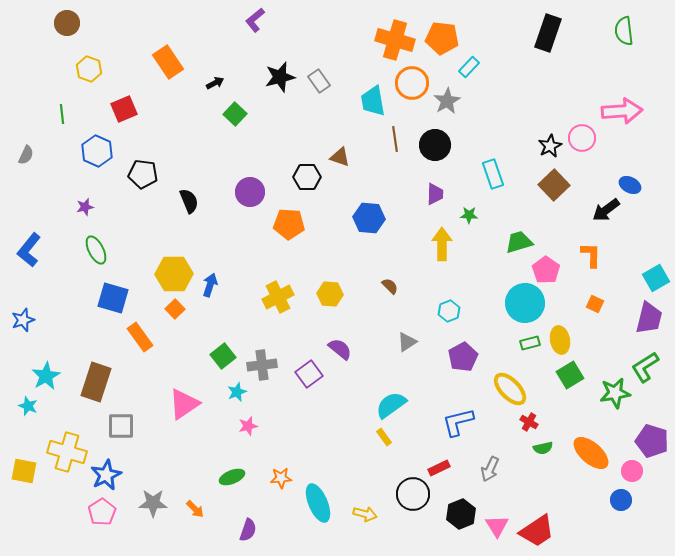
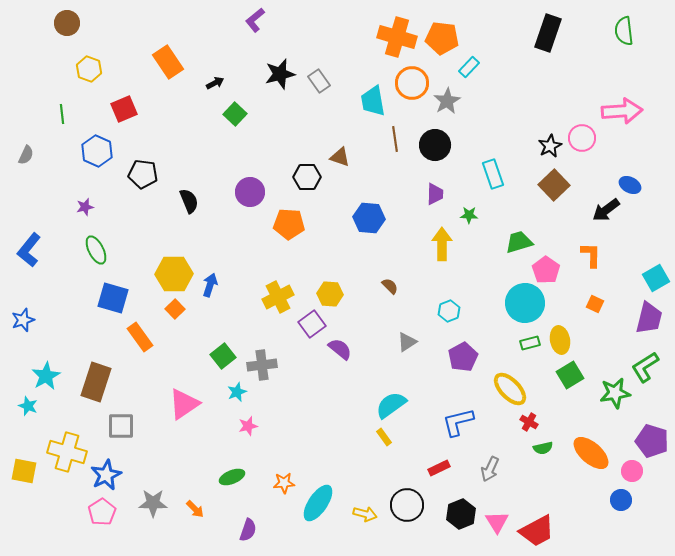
orange cross at (395, 40): moved 2 px right, 3 px up
black star at (280, 77): moved 3 px up
purple square at (309, 374): moved 3 px right, 50 px up
orange star at (281, 478): moved 3 px right, 5 px down
black circle at (413, 494): moved 6 px left, 11 px down
cyan ellipse at (318, 503): rotated 57 degrees clockwise
pink triangle at (497, 526): moved 4 px up
red trapezoid at (537, 531): rotated 6 degrees clockwise
